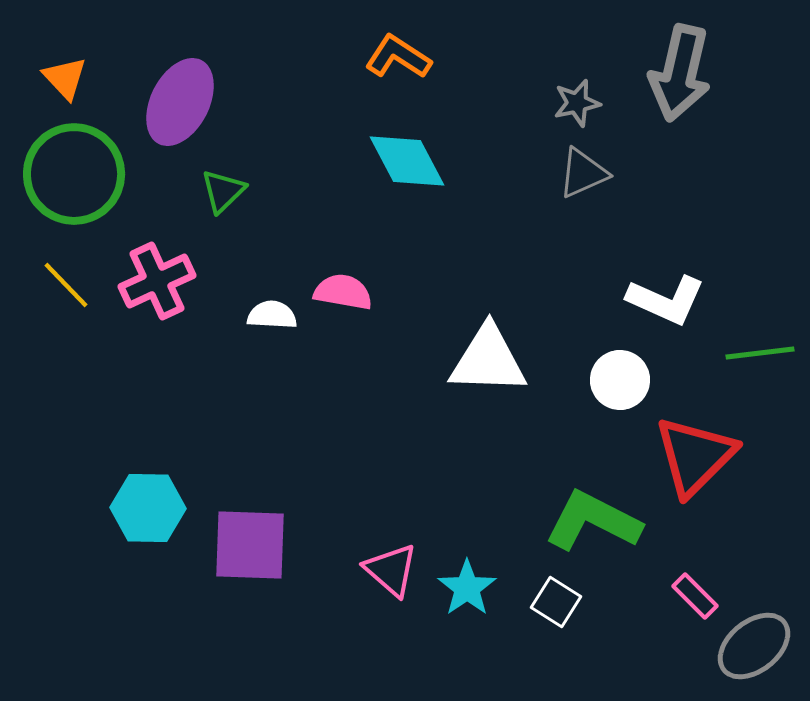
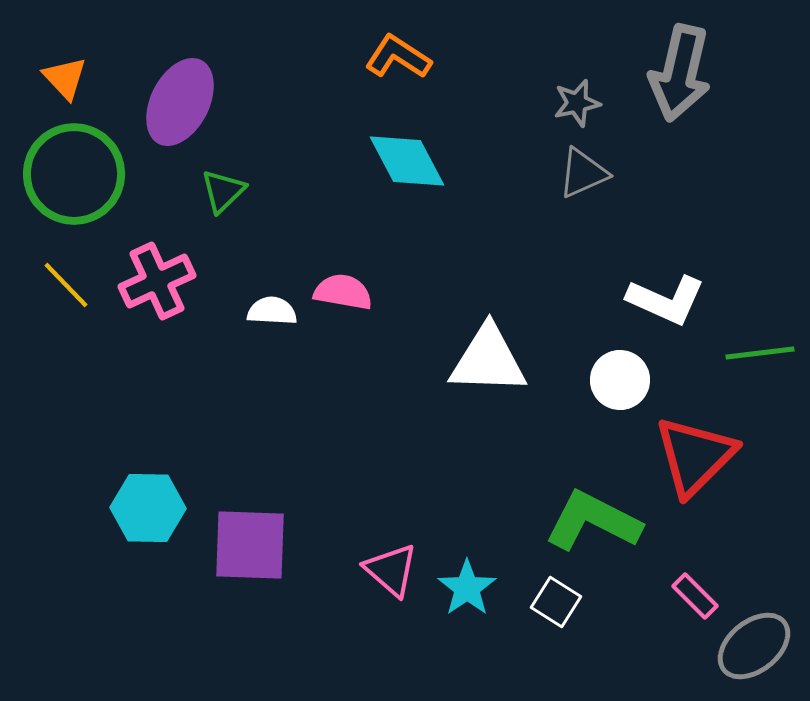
white semicircle: moved 4 px up
